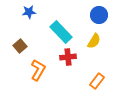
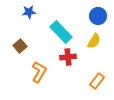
blue circle: moved 1 px left, 1 px down
orange L-shape: moved 1 px right, 2 px down
